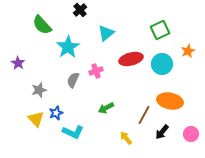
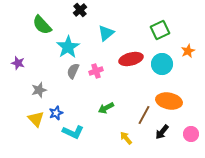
purple star: rotated 16 degrees counterclockwise
gray semicircle: moved 9 px up
orange ellipse: moved 1 px left
